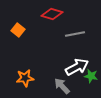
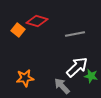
red diamond: moved 15 px left, 7 px down
white arrow: rotated 15 degrees counterclockwise
